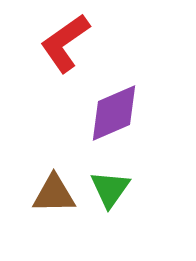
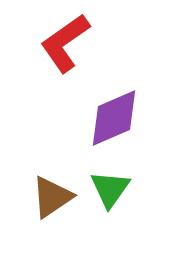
purple diamond: moved 5 px down
brown triangle: moved 2 px left, 3 px down; rotated 33 degrees counterclockwise
